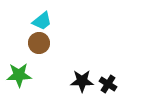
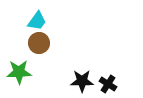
cyan trapezoid: moved 5 px left; rotated 15 degrees counterclockwise
green star: moved 3 px up
